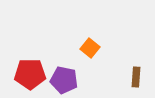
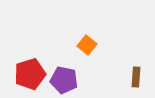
orange square: moved 3 px left, 3 px up
red pentagon: rotated 16 degrees counterclockwise
